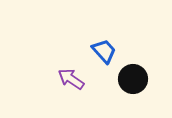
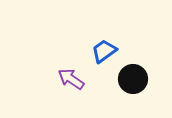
blue trapezoid: rotated 84 degrees counterclockwise
